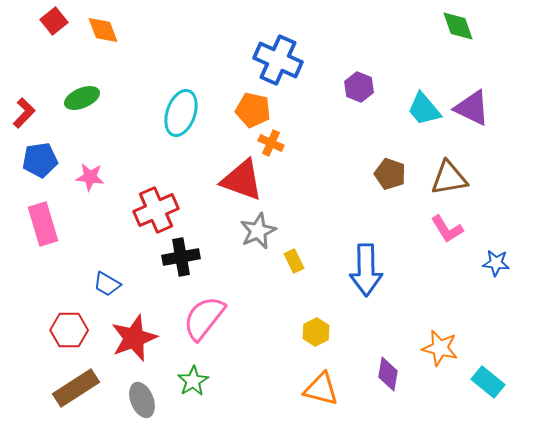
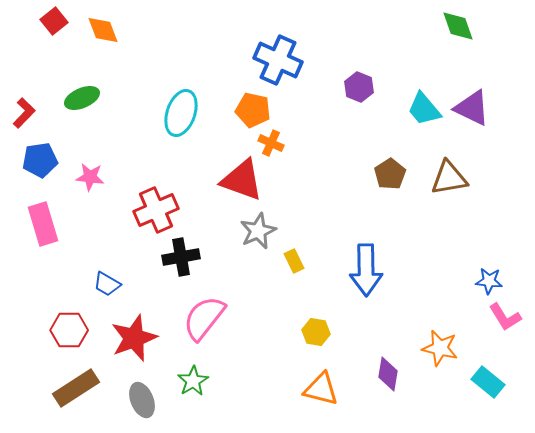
brown pentagon: rotated 20 degrees clockwise
pink L-shape: moved 58 px right, 88 px down
blue star: moved 7 px left, 18 px down
yellow hexagon: rotated 24 degrees counterclockwise
